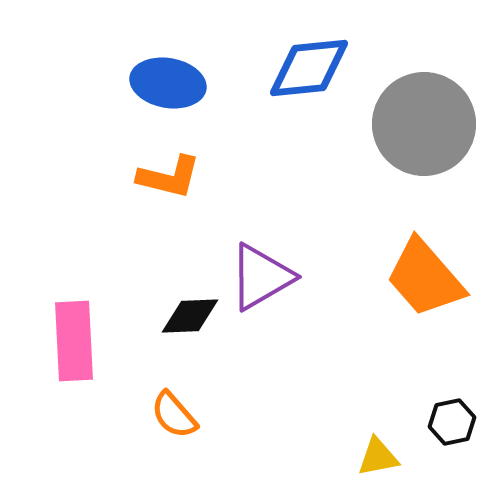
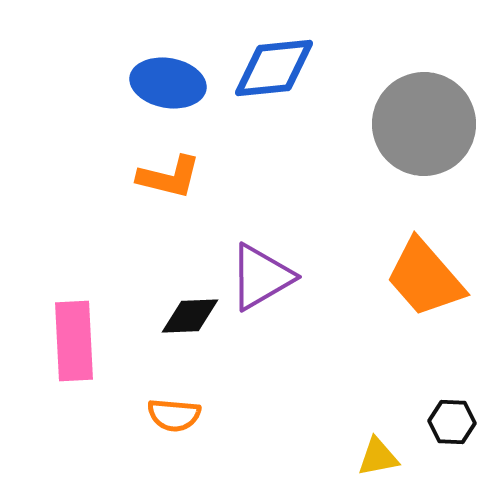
blue diamond: moved 35 px left
orange semicircle: rotated 44 degrees counterclockwise
black hexagon: rotated 15 degrees clockwise
